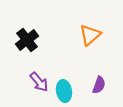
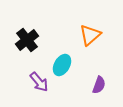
cyan ellipse: moved 2 px left, 26 px up; rotated 40 degrees clockwise
